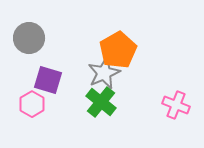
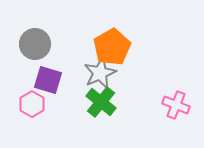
gray circle: moved 6 px right, 6 px down
orange pentagon: moved 6 px left, 3 px up
gray star: moved 4 px left
